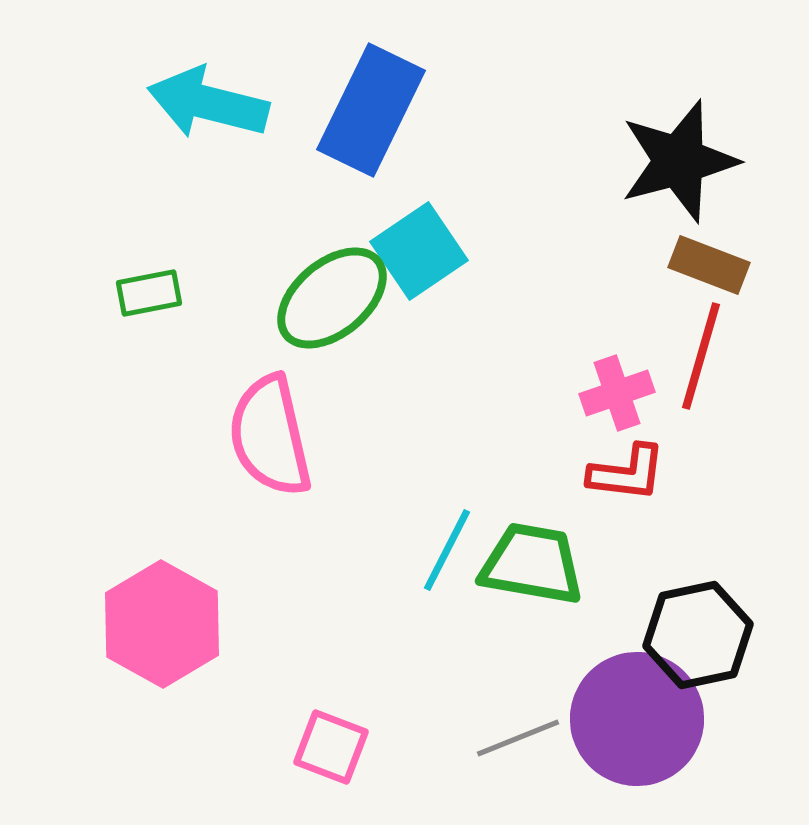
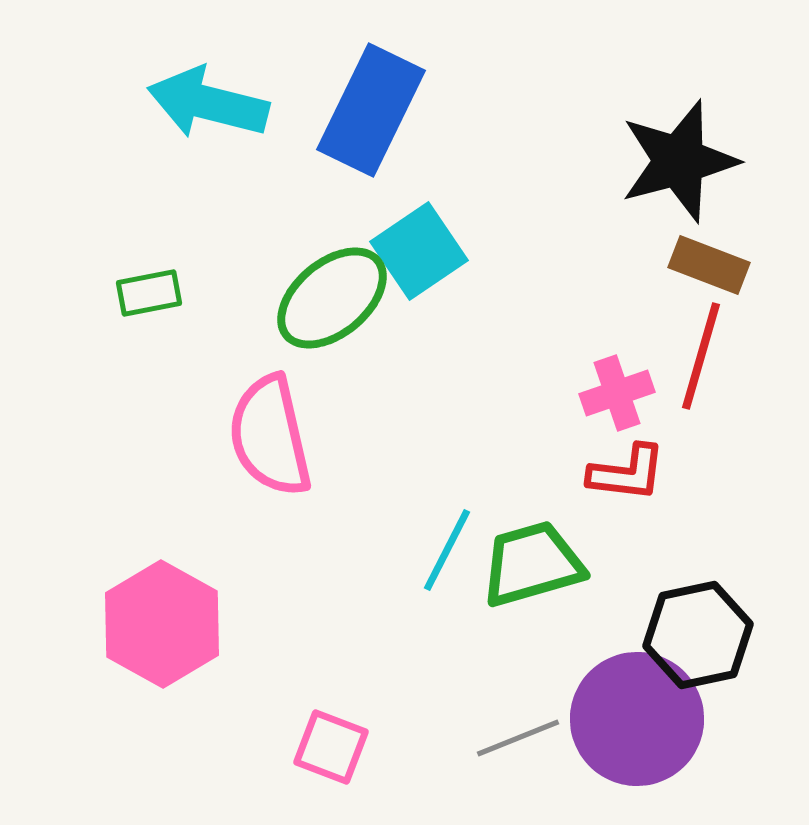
green trapezoid: rotated 26 degrees counterclockwise
